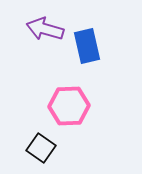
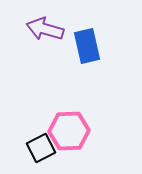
pink hexagon: moved 25 px down
black square: rotated 28 degrees clockwise
